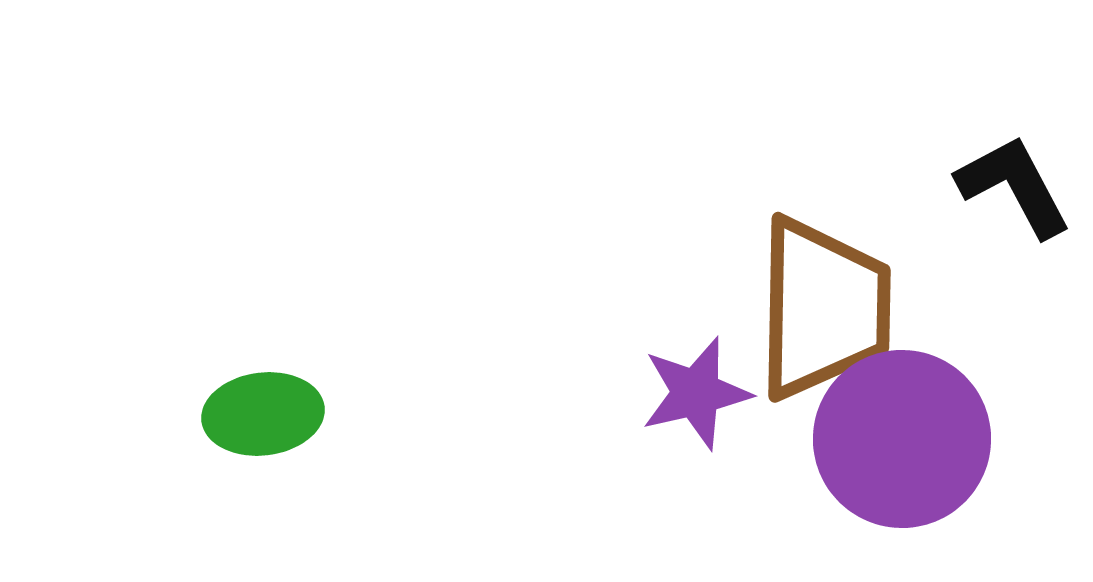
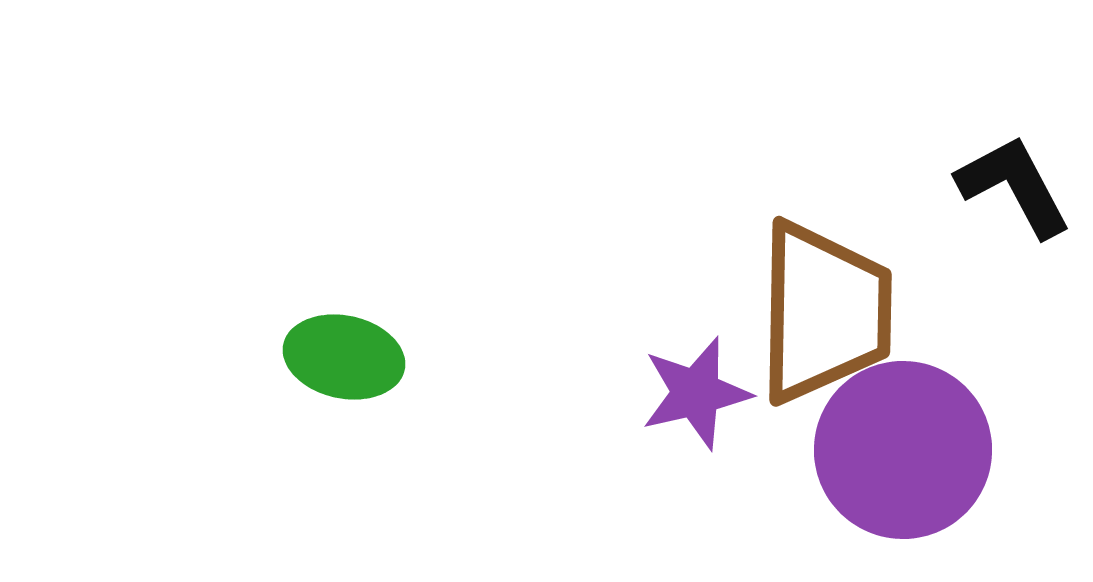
brown trapezoid: moved 1 px right, 4 px down
green ellipse: moved 81 px right, 57 px up; rotated 19 degrees clockwise
purple circle: moved 1 px right, 11 px down
